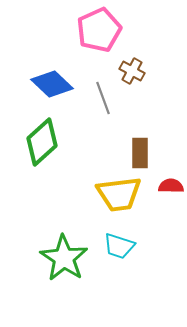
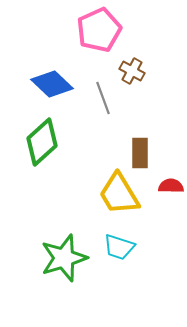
yellow trapezoid: rotated 66 degrees clockwise
cyan trapezoid: moved 1 px down
green star: rotated 21 degrees clockwise
